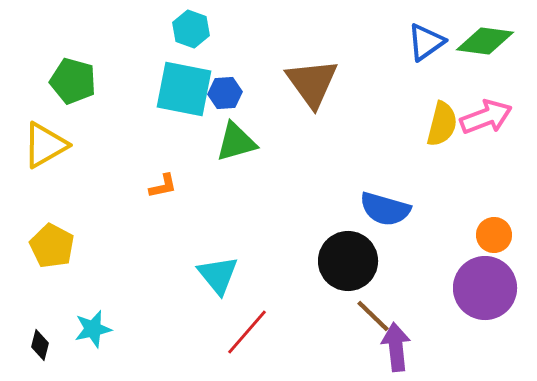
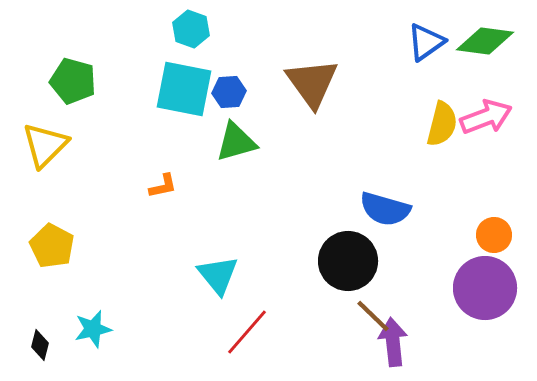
blue hexagon: moved 4 px right, 1 px up
yellow triangle: rotated 15 degrees counterclockwise
purple arrow: moved 3 px left, 5 px up
